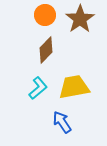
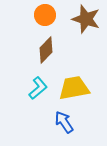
brown star: moved 6 px right; rotated 20 degrees counterclockwise
yellow trapezoid: moved 1 px down
blue arrow: moved 2 px right
